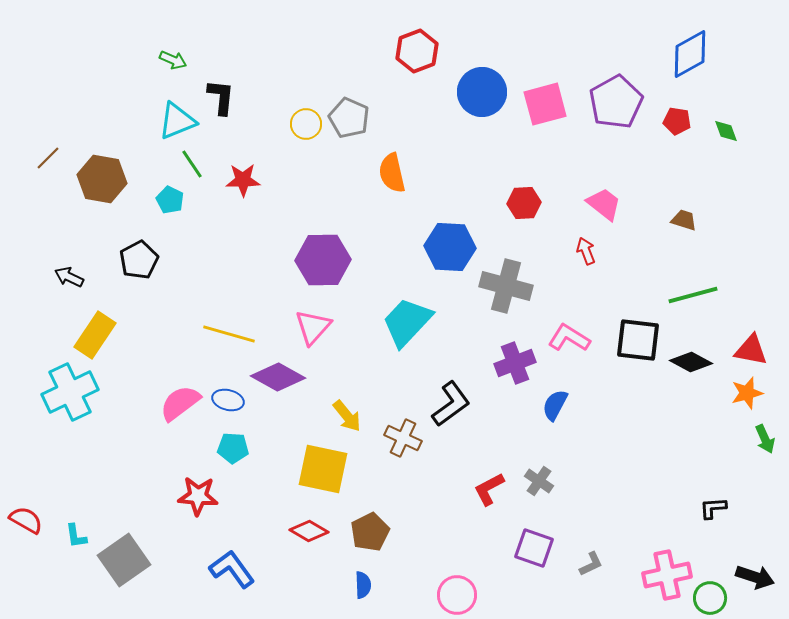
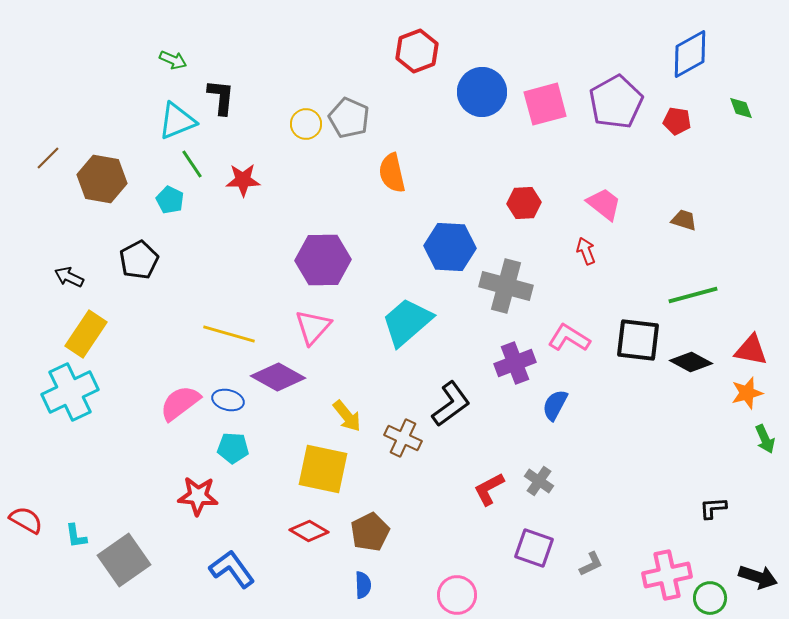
green diamond at (726, 131): moved 15 px right, 23 px up
cyan trapezoid at (407, 322): rotated 6 degrees clockwise
yellow rectangle at (95, 335): moved 9 px left, 1 px up
black arrow at (755, 577): moved 3 px right
